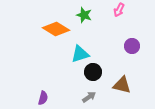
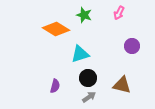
pink arrow: moved 3 px down
black circle: moved 5 px left, 6 px down
purple semicircle: moved 12 px right, 12 px up
